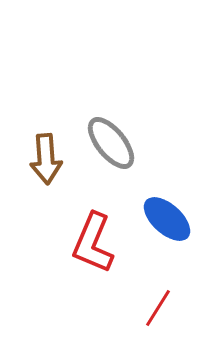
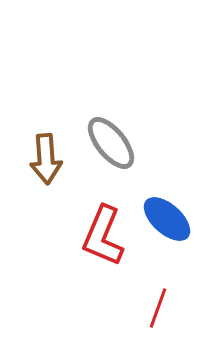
red L-shape: moved 10 px right, 7 px up
red line: rotated 12 degrees counterclockwise
